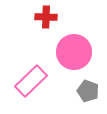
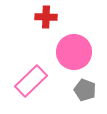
gray pentagon: moved 3 px left, 1 px up
